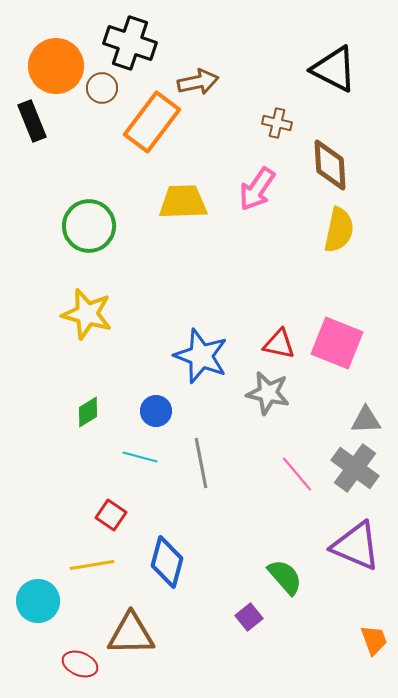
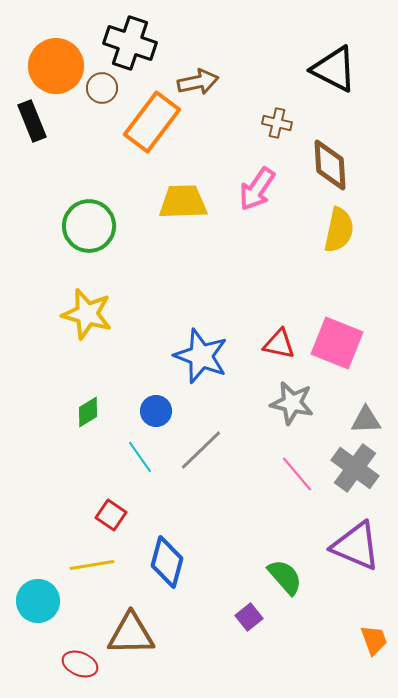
gray star: moved 24 px right, 10 px down
cyan line: rotated 40 degrees clockwise
gray line: moved 13 px up; rotated 57 degrees clockwise
